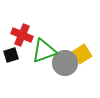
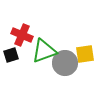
yellow square: moved 3 px right; rotated 24 degrees clockwise
